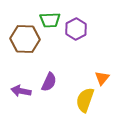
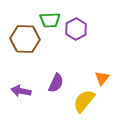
purple semicircle: moved 7 px right, 1 px down
yellow semicircle: moved 1 px left, 1 px down; rotated 20 degrees clockwise
